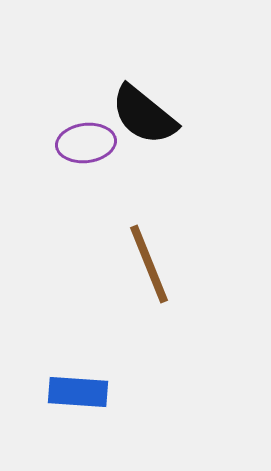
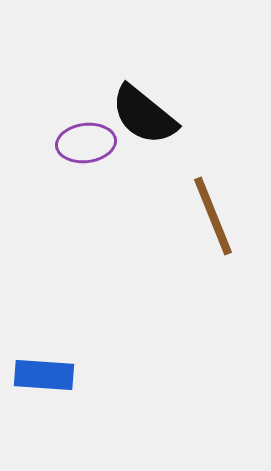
brown line: moved 64 px right, 48 px up
blue rectangle: moved 34 px left, 17 px up
